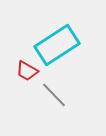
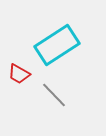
red trapezoid: moved 8 px left, 3 px down
